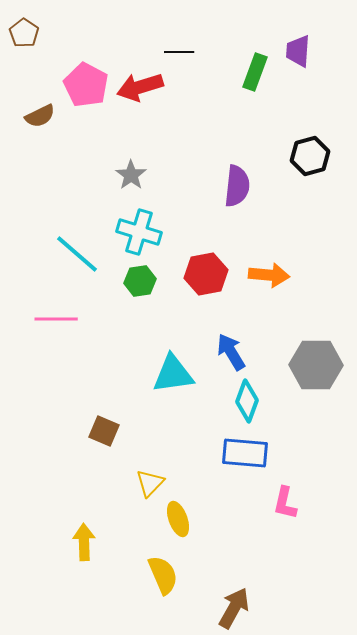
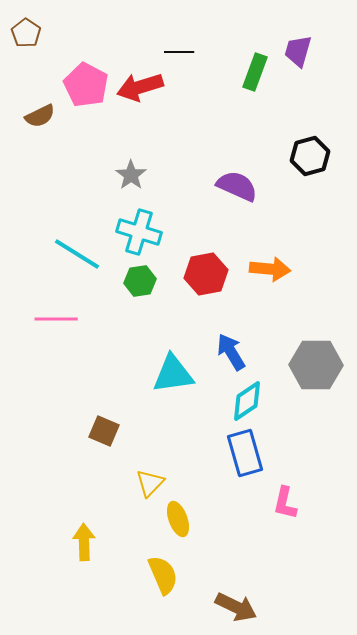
brown pentagon: moved 2 px right
purple trapezoid: rotated 12 degrees clockwise
purple semicircle: rotated 72 degrees counterclockwise
cyan line: rotated 9 degrees counterclockwise
orange arrow: moved 1 px right, 6 px up
cyan diamond: rotated 36 degrees clockwise
blue rectangle: rotated 69 degrees clockwise
brown arrow: moved 2 px right, 1 px up; rotated 87 degrees clockwise
